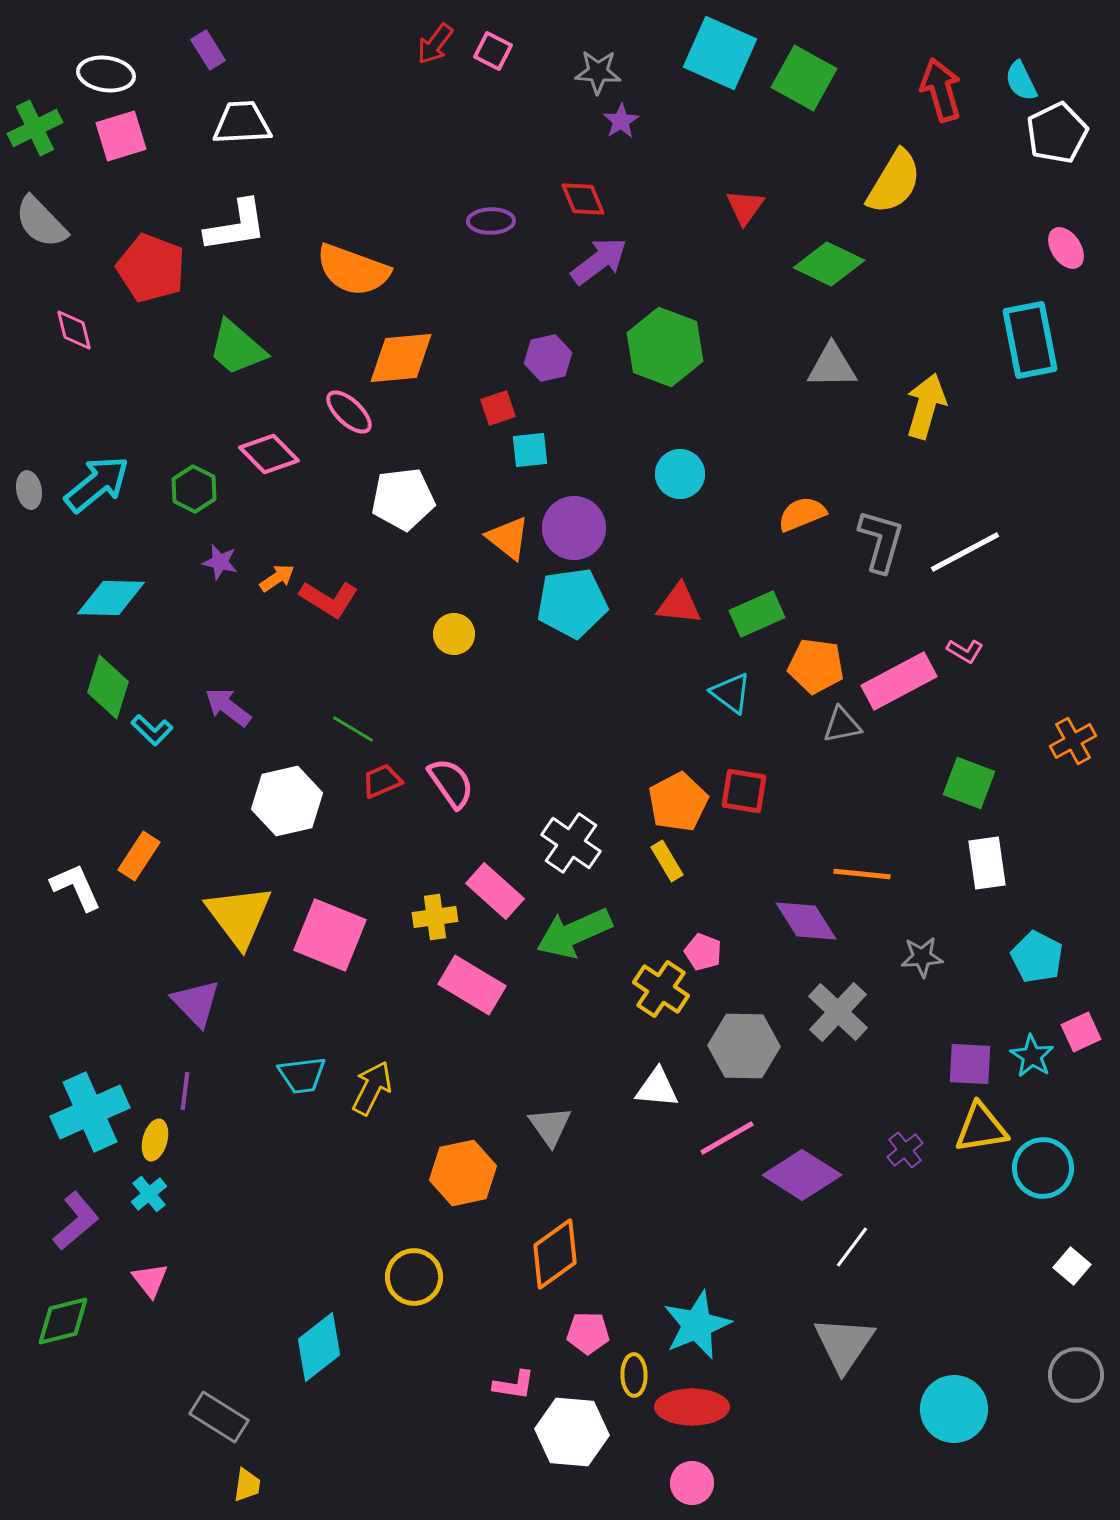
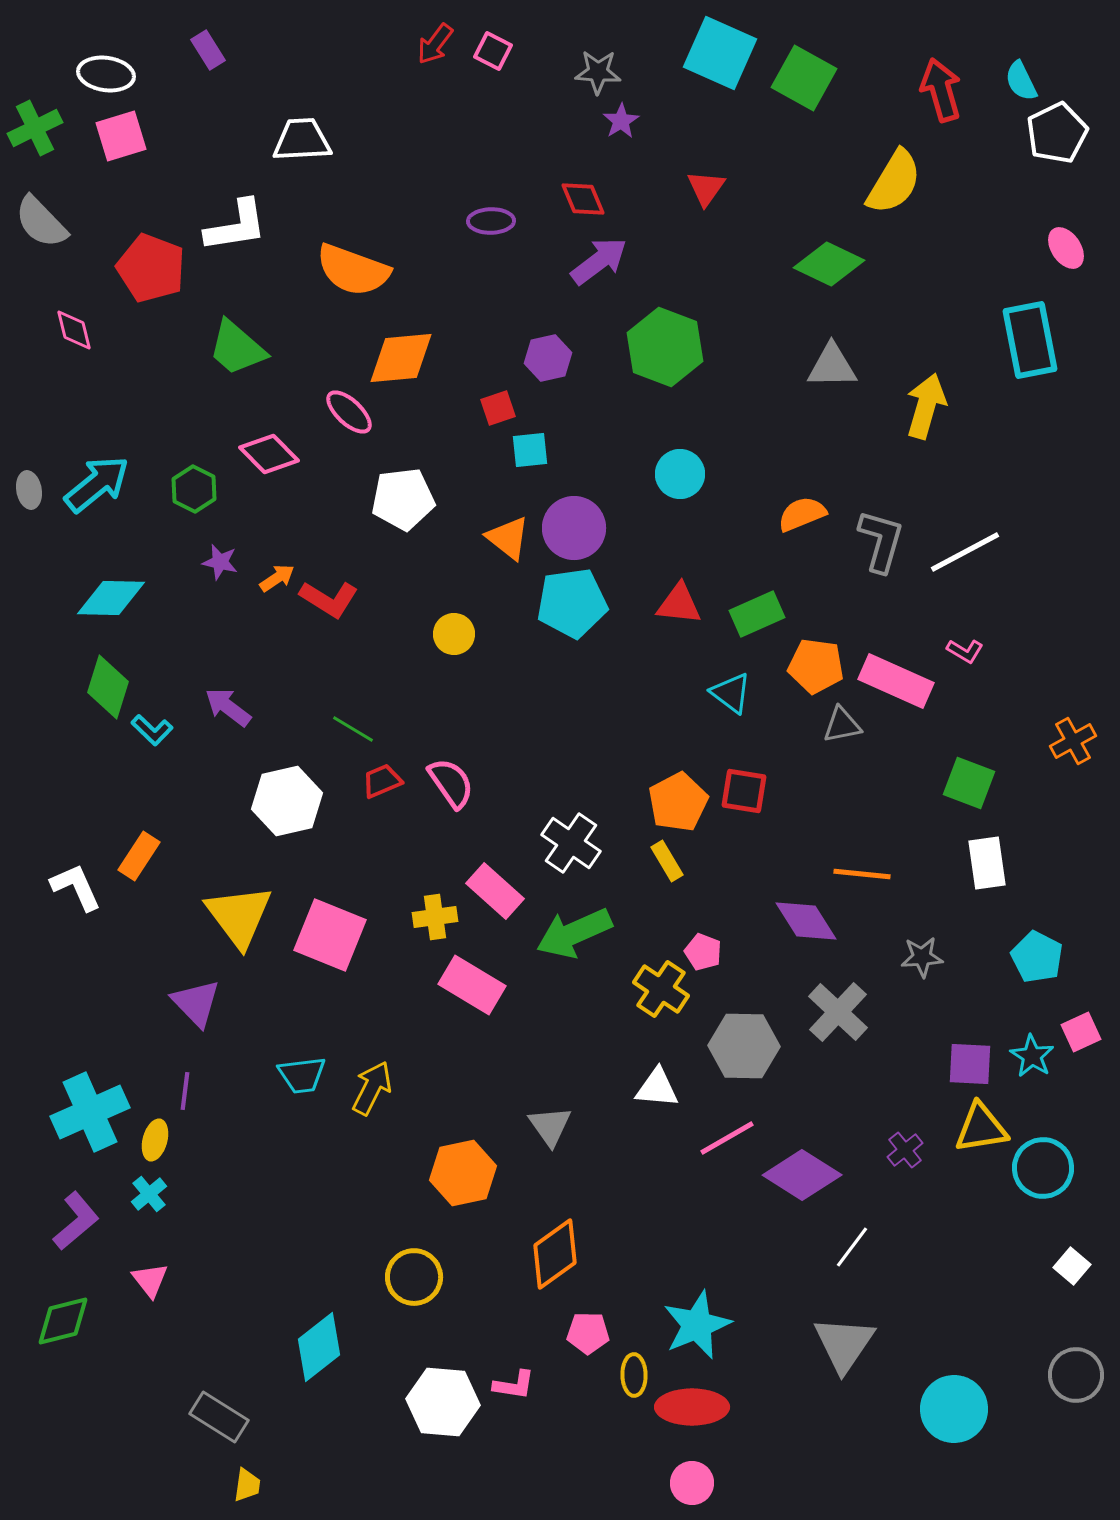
white trapezoid at (242, 123): moved 60 px right, 17 px down
red triangle at (745, 207): moved 39 px left, 19 px up
pink rectangle at (899, 681): moved 3 px left; rotated 52 degrees clockwise
white hexagon at (572, 1432): moved 129 px left, 30 px up
